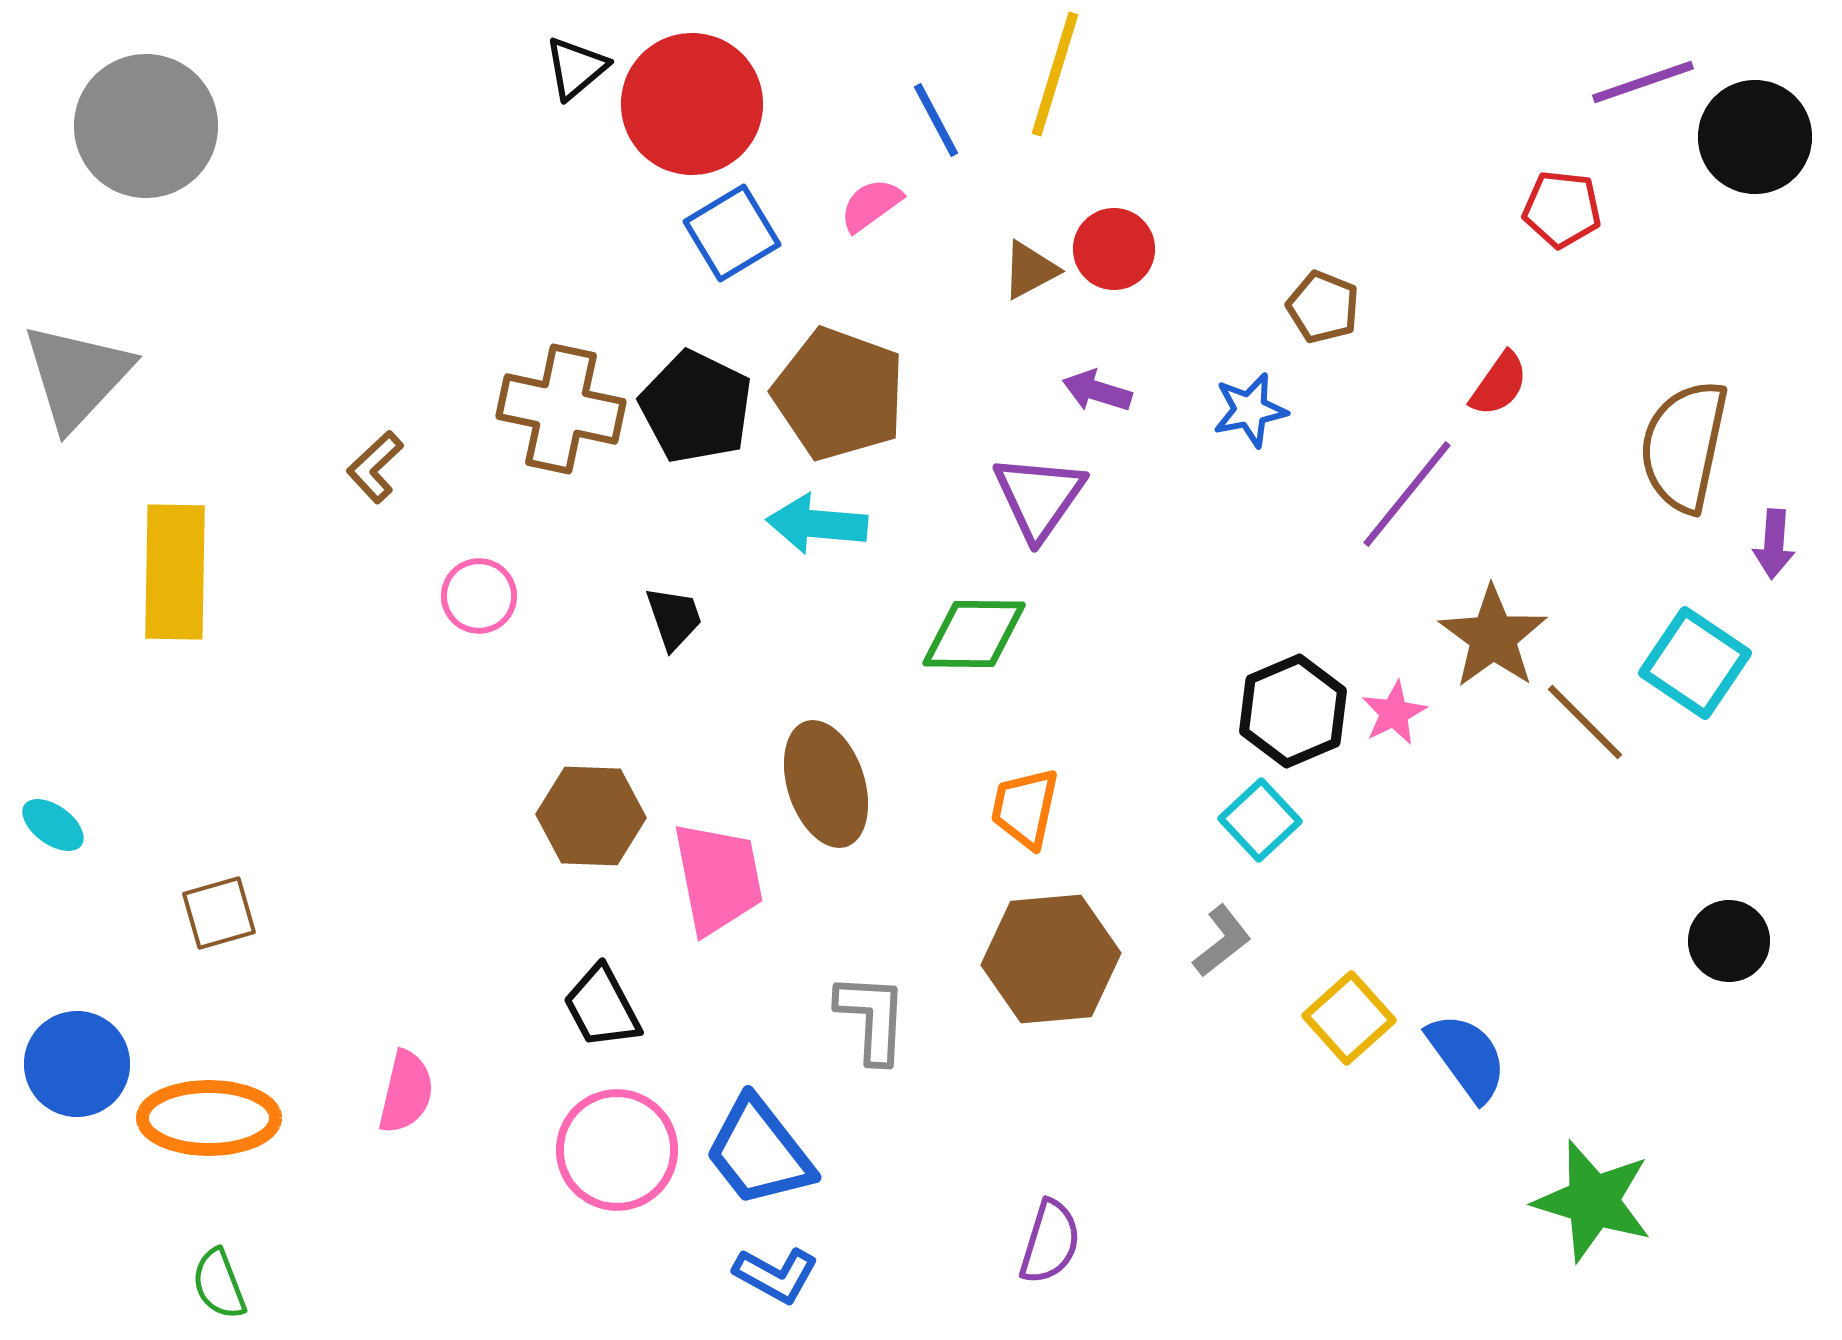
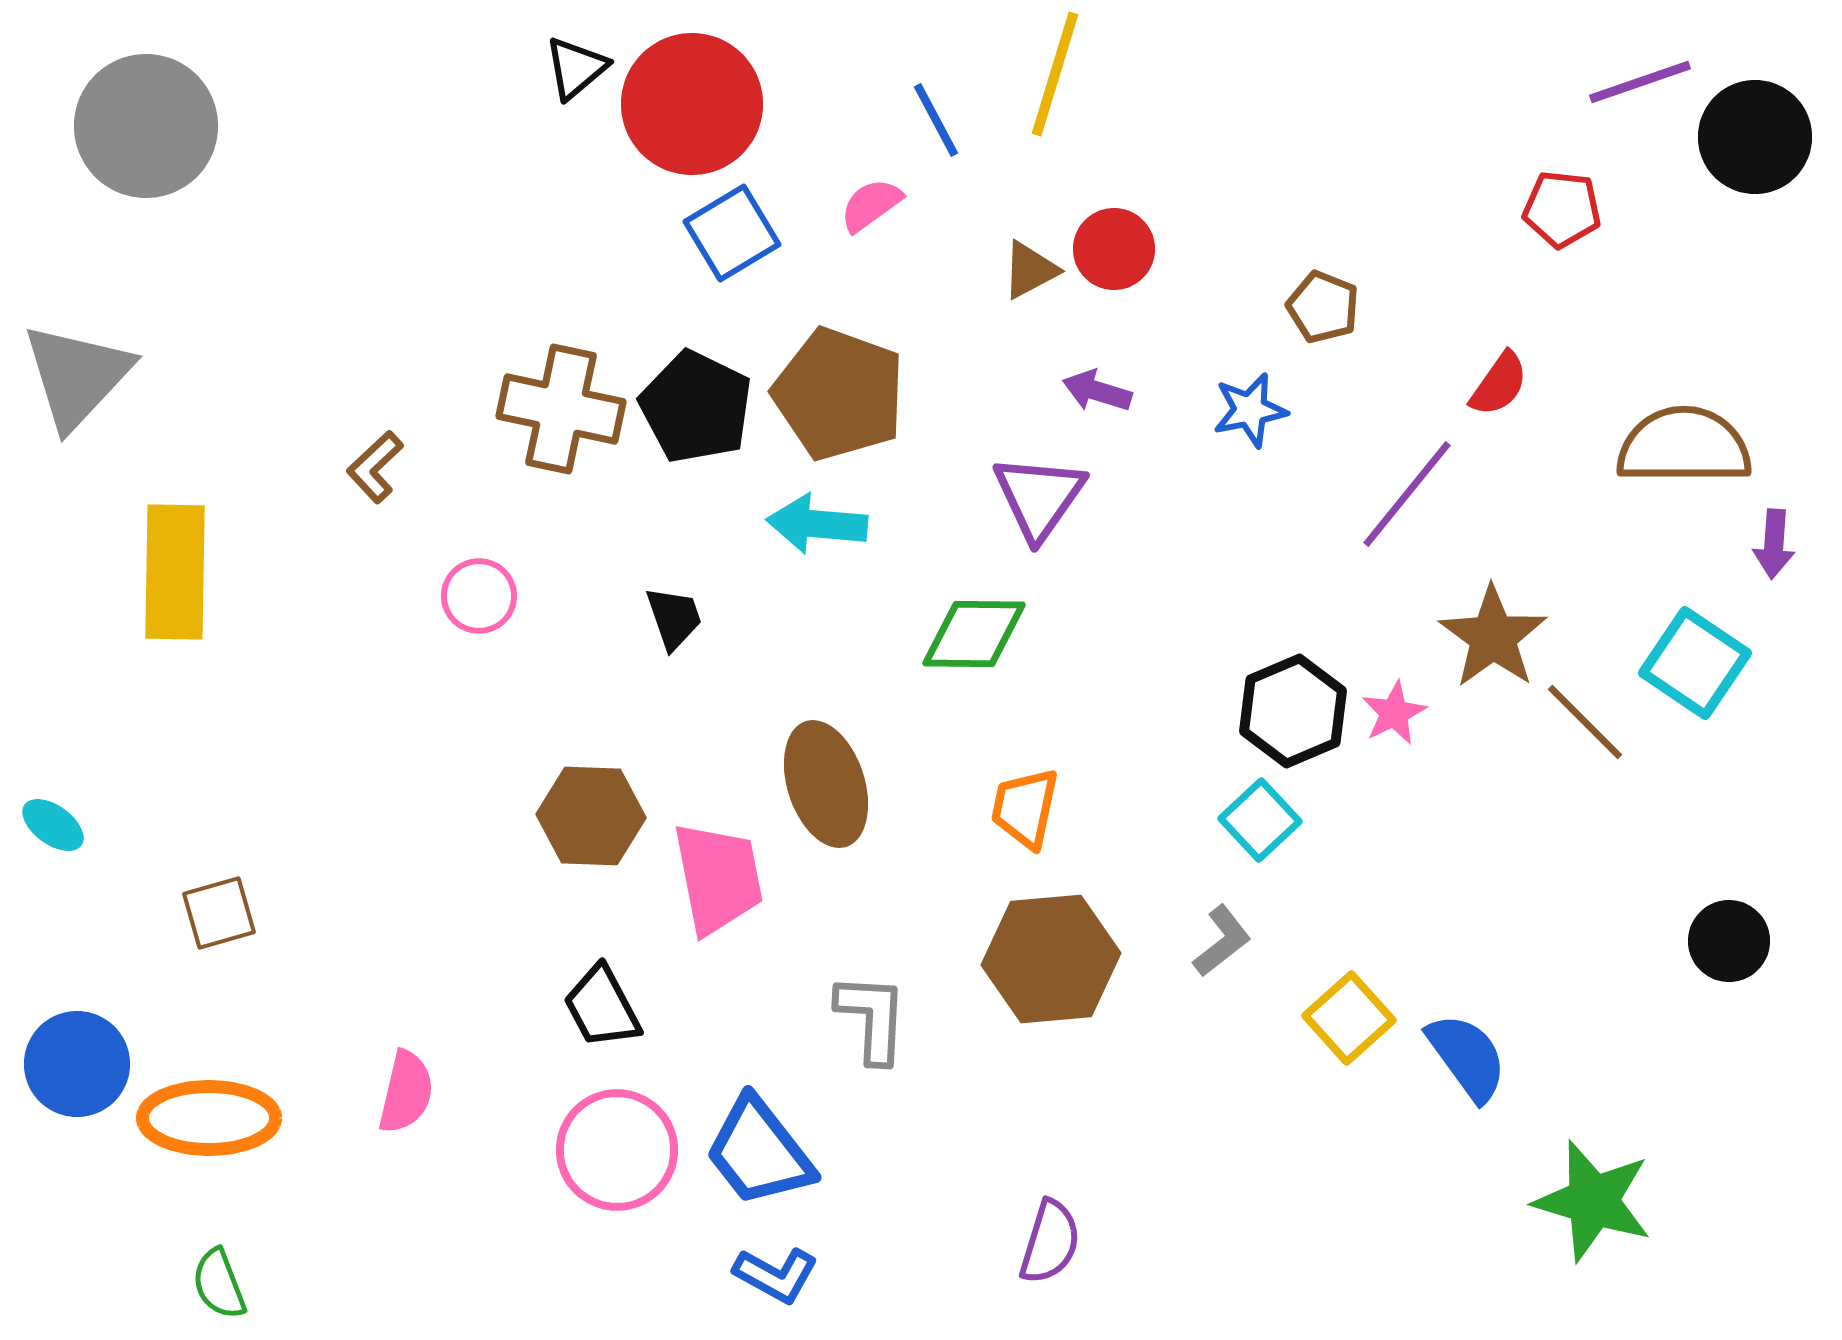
purple line at (1643, 82): moved 3 px left
brown semicircle at (1684, 446): rotated 78 degrees clockwise
